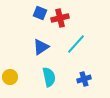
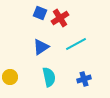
red cross: rotated 18 degrees counterclockwise
cyan line: rotated 20 degrees clockwise
